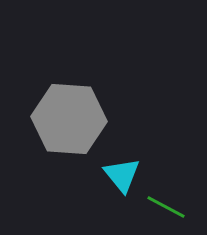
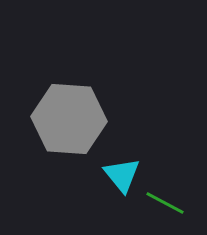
green line: moved 1 px left, 4 px up
